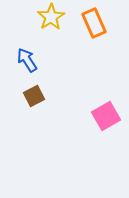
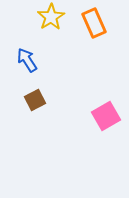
brown square: moved 1 px right, 4 px down
